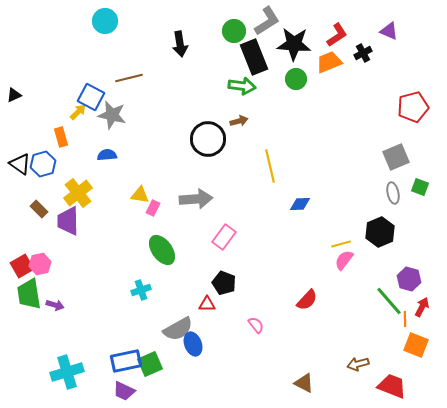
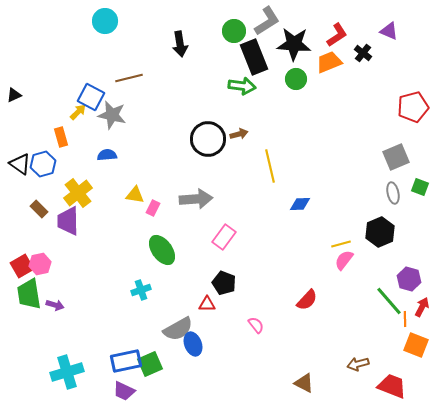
black cross at (363, 53): rotated 24 degrees counterclockwise
brown arrow at (239, 121): moved 13 px down
yellow triangle at (140, 195): moved 5 px left
